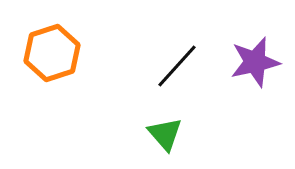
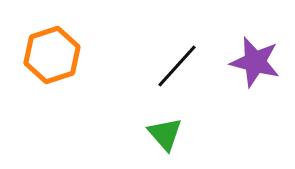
orange hexagon: moved 2 px down
purple star: rotated 27 degrees clockwise
